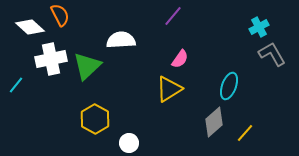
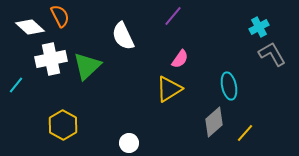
orange semicircle: moved 1 px down
white semicircle: moved 2 px right, 4 px up; rotated 112 degrees counterclockwise
cyan ellipse: rotated 32 degrees counterclockwise
yellow hexagon: moved 32 px left, 6 px down
